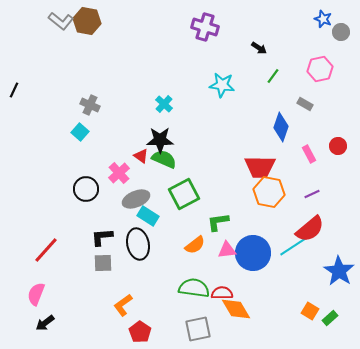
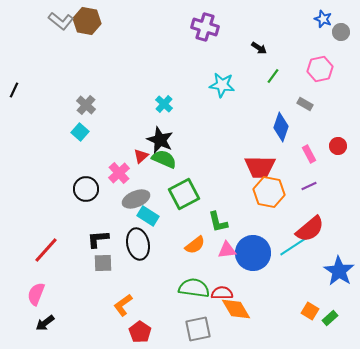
gray cross at (90, 105): moved 4 px left; rotated 18 degrees clockwise
black star at (160, 140): rotated 24 degrees clockwise
red triangle at (141, 156): rotated 42 degrees clockwise
purple line at (312, 194): moved 3 px left, 8 px up
green L-shape at (218, 222): rotated 95 degrees counterclockwise
black L-shape at (102, 237): moved 4 px left, 2 px down
